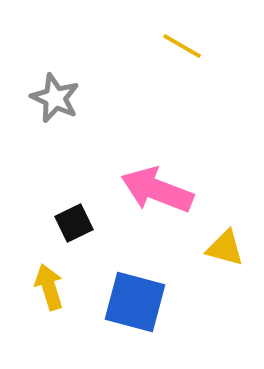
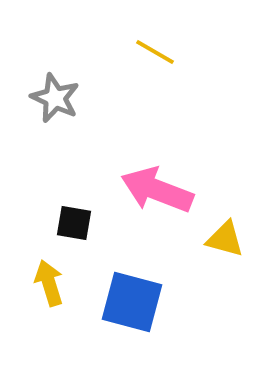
yellow line: moved 27 px left, 6 px down
black square: rotated 36 degrees clockwise
yellow triangle: moved 9 px up
yellow arrow: moved 4 px up
blue square: moved 3 px left
